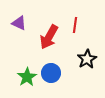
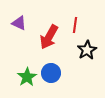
black star: moved 9 px up
